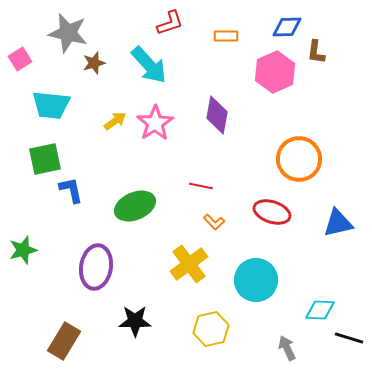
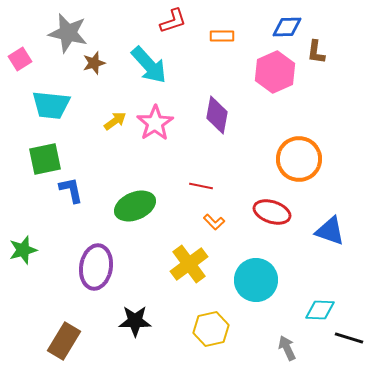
red L-shape: moved 3 px right, 2 px up
orange rectangle: moved 4 px left
blue triangle: moved 8 px left, 8 px down; rotated 32 degrees clockwise
